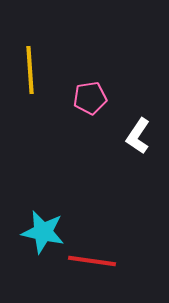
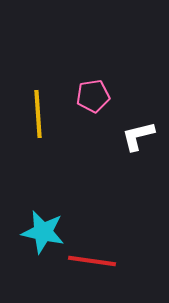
yellow line: moved 8 px right, 44 px down
pink pentagon: moved 3 px right, 2 px up
white L-shape: rotated 42 degrees clockwise
